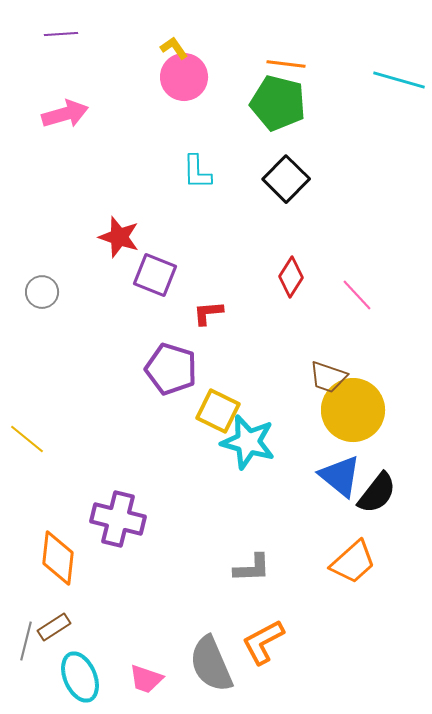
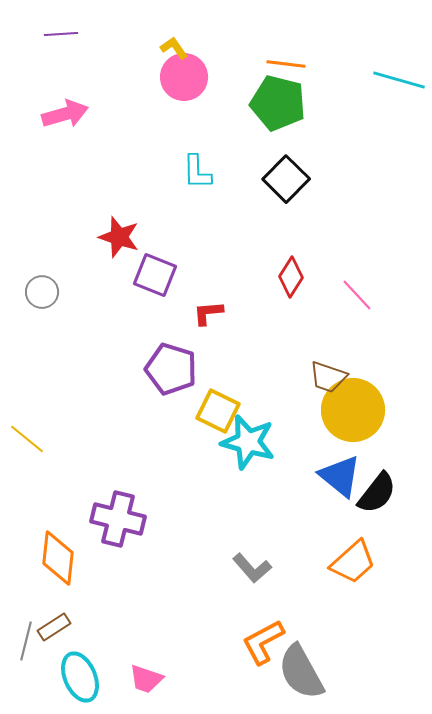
gray L-shape: rotated 51 degrees clockwise
gray semicircle: moved 90 px right, 8 px down; rotated 6 degrees counterclockwise
